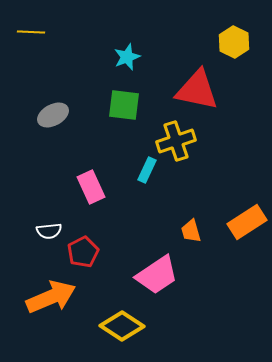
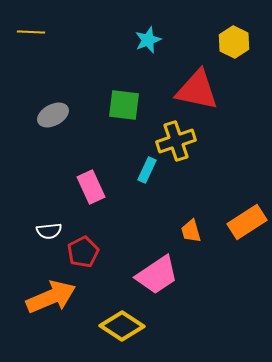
cyan star: moved 21 px right, 17 px up
